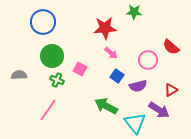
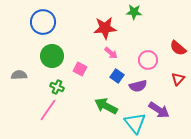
red semicircle: moved 7 px right, 1 px down
green cross: moved 7 px down
red triangle: moved 7 px right, 11 px up; rotated 16 degrees counterclockwise
